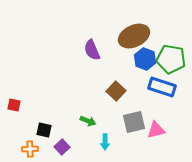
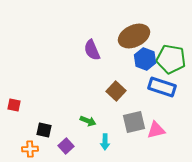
purple square: moved 4 px right, 1 px up
